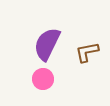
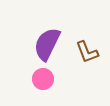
brown L-shape: rotated 100 degrees counterclockwise
